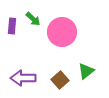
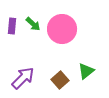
green arrow: moved 5 px down
pink circle: moved 3 px up
purple arrow: rotated 135 degrees clockwise
